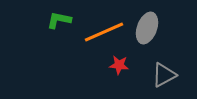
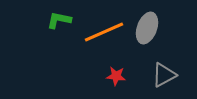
red star: moved 3 px left, 11 px down
